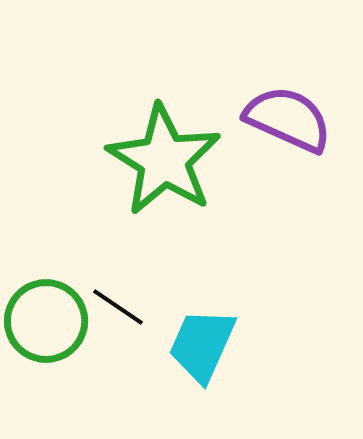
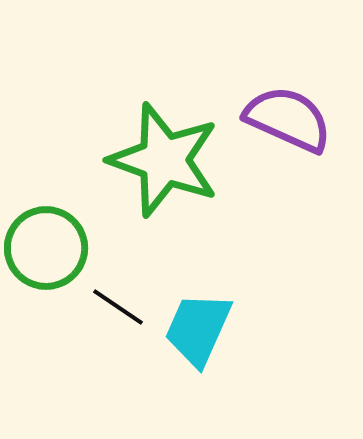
green star: rotated 12 degrees counterclockwise
green circle: moved 73 px up
cyan trapezoid: moved 4 px left, 16 px up
